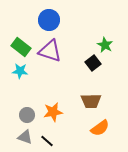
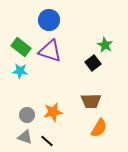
orange semicircle: moved 1 px left; rotated 24 degrees counterclockwise
